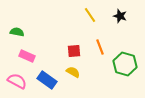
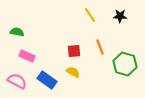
black star: rotated 16 degrees counterclockwise
